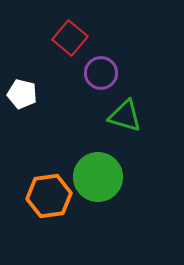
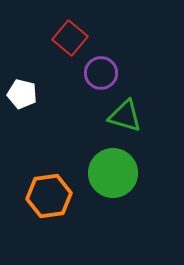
green circle: moved 15 px right, 4 px up
